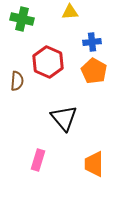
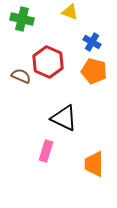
yellow triangle: rotated 24 degrees clockwise
blue cross: rotated 36 degrees clockwise
orange pentagon: rotated 15 degrees counterclockwise
brown semicircle: moved 4 px right, 5 px up; rotated 72 degrees counterclockwise
black triangle: rotated 24 degrees counterclockwise
pink rectangle: moved 8 px right, 9 px up
